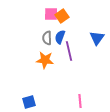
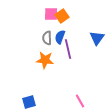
purple line: moved 1 px left, 2 px up
pink line: rotated 24 degrees counterclockwise
